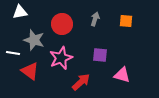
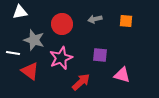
gray arrow: rotated 120 degrees counterclockwise
